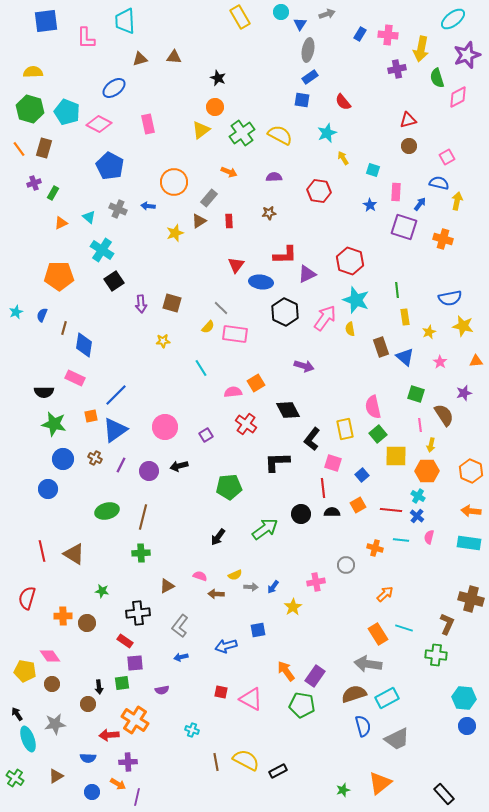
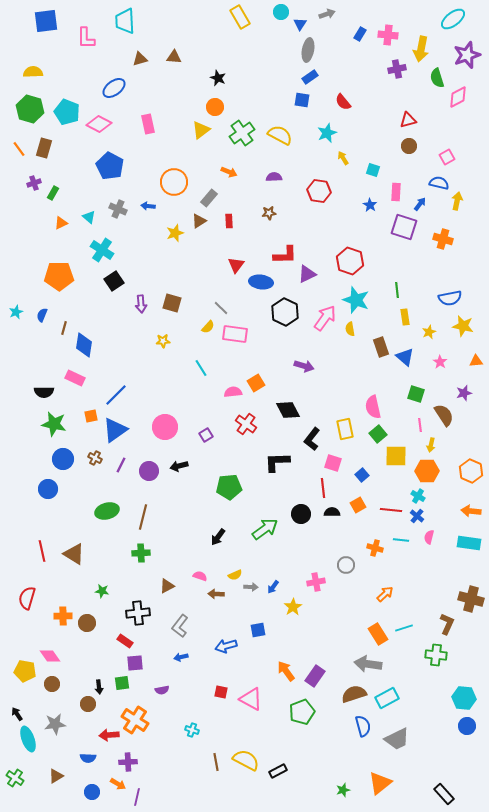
cyan line at (404, 628): rotated 36 degrees counterclockwise
green pentagon at (302, 705): moved 7 px down; rotated 30 degrees counterclockwise
